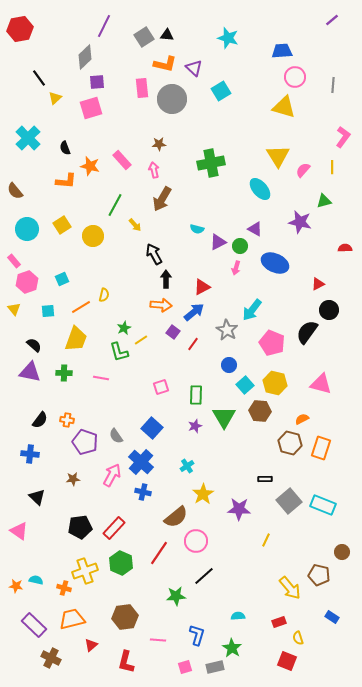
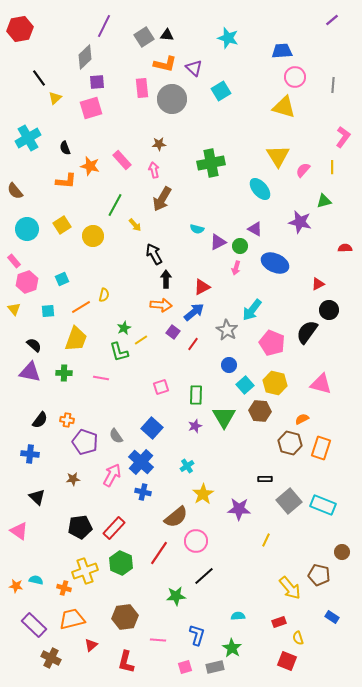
cyan cross at (28, 138): rotated 15 degrees clockwise
